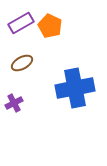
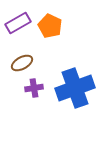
purple rectangle: moved 3 px left
blue cross: rotated 9 degrees counterclockwise
purple cross: moved 20 px right, 15 px up; rotated 18 degrees clockwise
